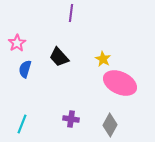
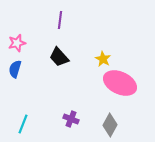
purple line: moved 11 px left, 7 px down
pink star: rotated 18 degrees clockwise
blue semicircle: moved 10 px left
purple cross: rotated 14 degrees clockwise
cyan line: moved 1 px right
